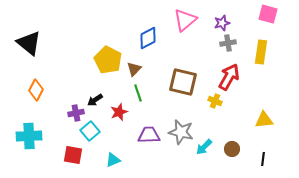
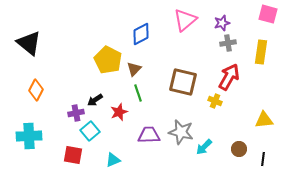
blue diamond: moved 7 px left, 4 px up
brown circle: moved 7 px right
